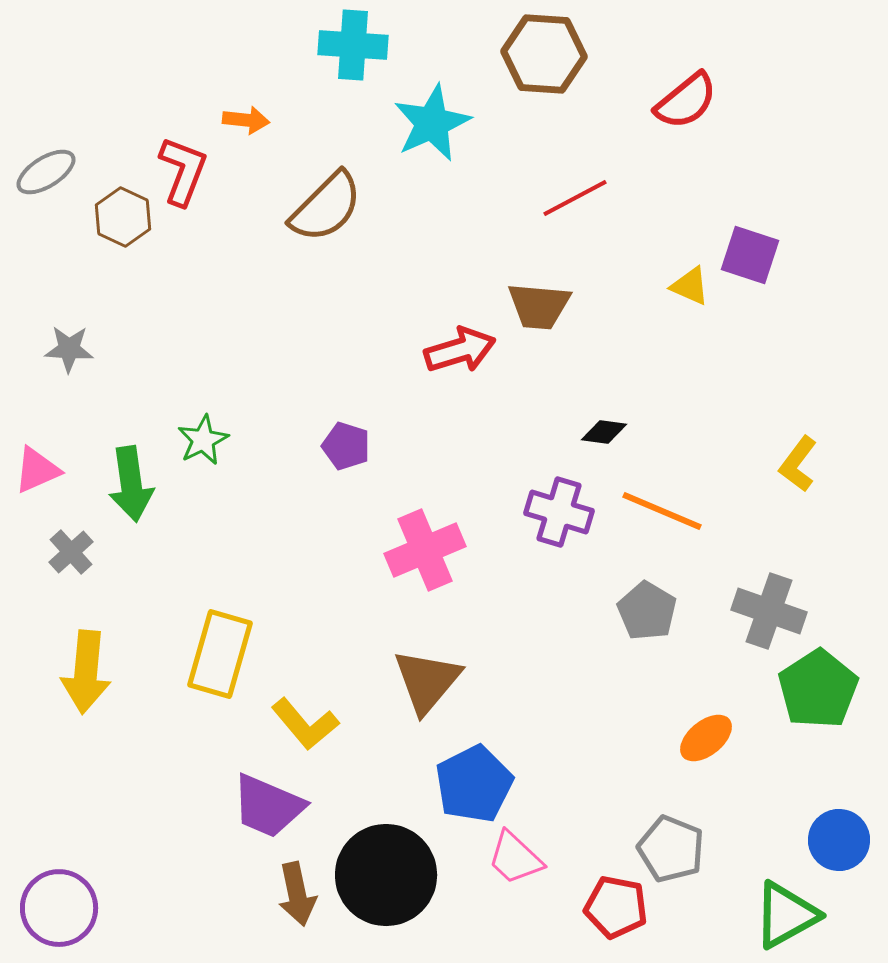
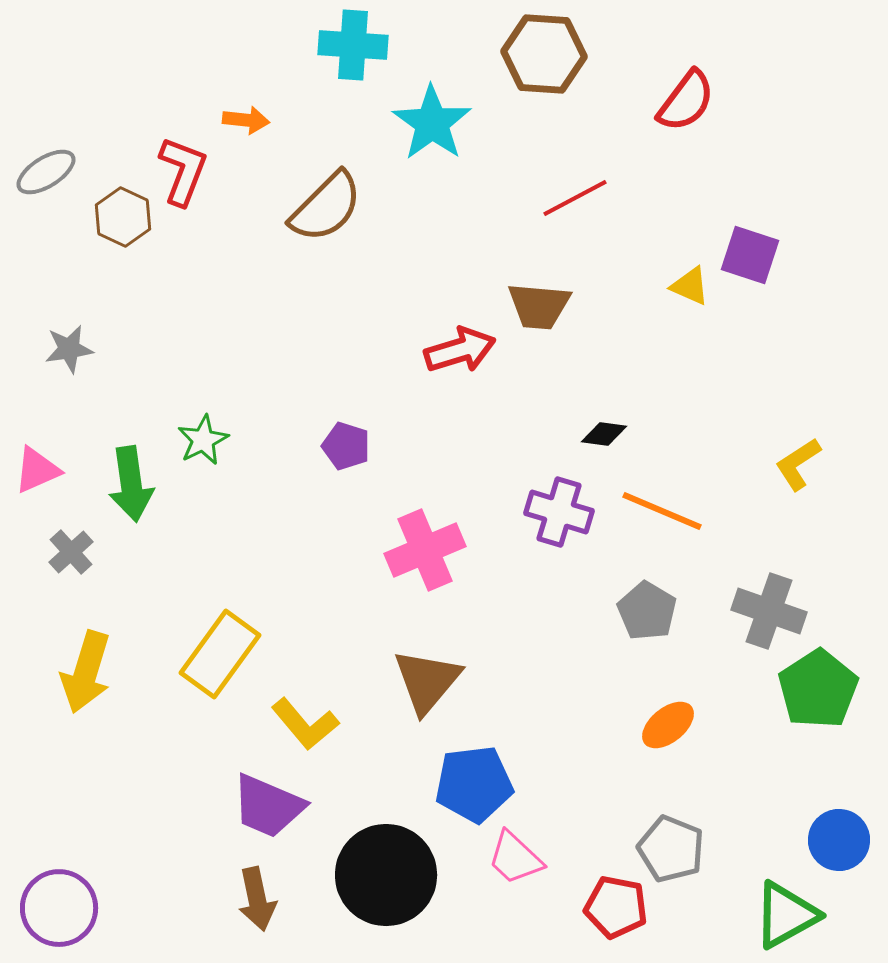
red semicircle at (686, 101): rotated 14 degrees counterclockwise
cyan star at (432, 123): rotated 12 degrees counterclockwise
gray star at (69, 349): rotated 12 degrees counterclockwise
black diamond at (604, 432): moved 2 px down
yellow L-shape at (798, 464): rotated 20 degrees clockwise
yellow rectangle at (220, 654): rotated 20 degrees clockwise
yellow arrow at (86, 672): rotated 12 degrees clockwise
orange ellipse at (706, 738): moved 38 px left, 13 px up
blue pentagon at (474, 784): rotated 20 degrees clockwise
brown arrow at (297, 894): moved 40 px left, 5 px down
